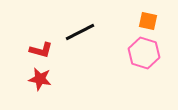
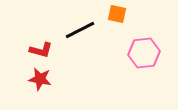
orange square: moved 31 px left, 7 px up
black line: moved 2 px up
pink hexagon: rotated 24 degrees counterclockwise
